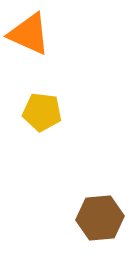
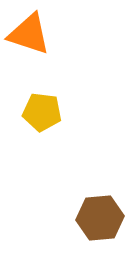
orange triangle: rotated 6 degrees counterclockwise
